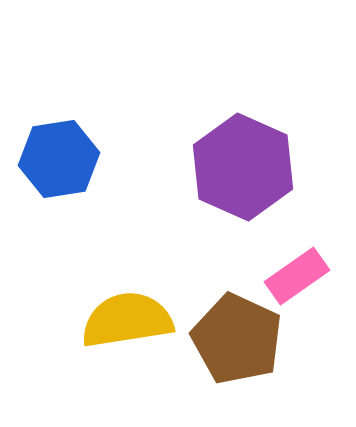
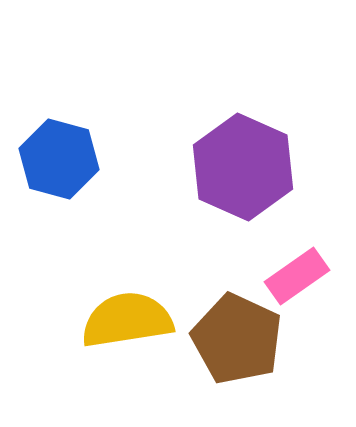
blue hexagon: rotated 24 degrees clockwise
